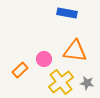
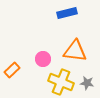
blue rectangle: rotated 24 degrees counterclockwise
pink circle: moved 1 px left
orange rectangle: moved 8 px left
yellow cross: rotated 30 degrees counterclockwise
